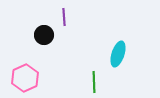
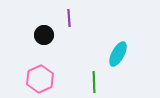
purple line: moved 5 px right, 1 px down
cyan ellipse: rotated 10 degrees clockwise
pink hexagon: moved 15 px right, 1 px down
